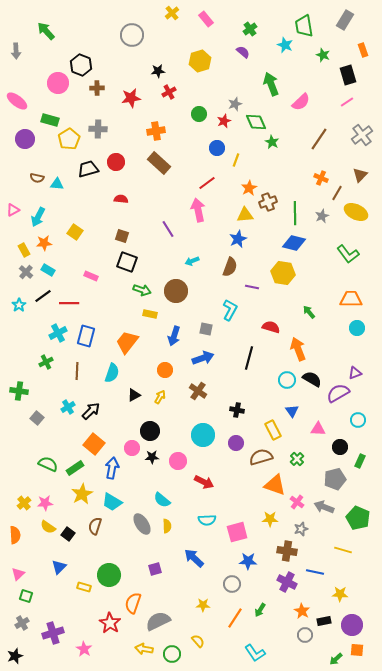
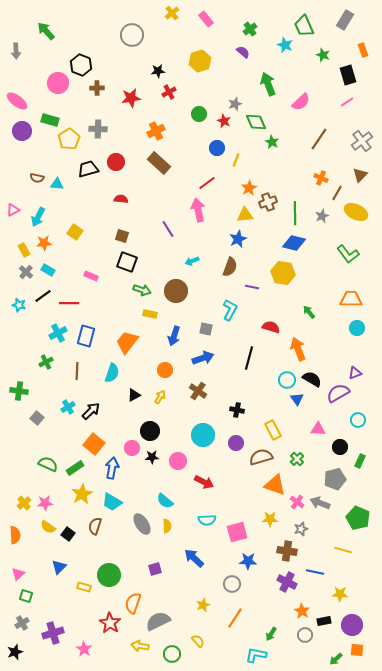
green trapezoid at (304, 26): rotated 15 degrees counterclockwise
green arrow at (271, 84): moved 3 px left
red star at (224, 121): rotated 24 degrees counterclockwise
orange cross at (156, 131): rotated 18 degrees counterclockwise
gray cross at (362, 135): moved 6 px down
purple circle at (25, 139): moved 3 px left, 8 px up
cyan star at (19, 305): rotated 24 degrees counterclockwise
blue triangle at (292, 411): moved 5 px right, 12 px up
cyan semicircle at (162, 500): moved 3 px right, 1 px down
gray arrow at (324, 507): moved 4 px left, 4 px up
yellow star at (203, 605): rotated 24 degrees counterclockwise
green arrow at (260, 610): moved 11 px right, 24 px down
yellow arrow at (144, 649): moved 4 px left, 3 px up
cyan L-shape at (255, 653): moved 1 px right, 2 px down; rotated 135 degrees clockwise
black star at (15, 656): moved 4 px up
